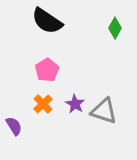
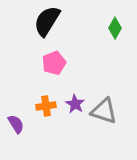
black semicircle: rotated 88 degrees clockwise
pink pentagon: moved 7 px right, 7 px up; rotated 10 degrees clockwise
orange cross: moved 3 px right, 2 px down; rotated 36 degrees clockwise
purple semicircle: moved 2 px right, 2 px up
